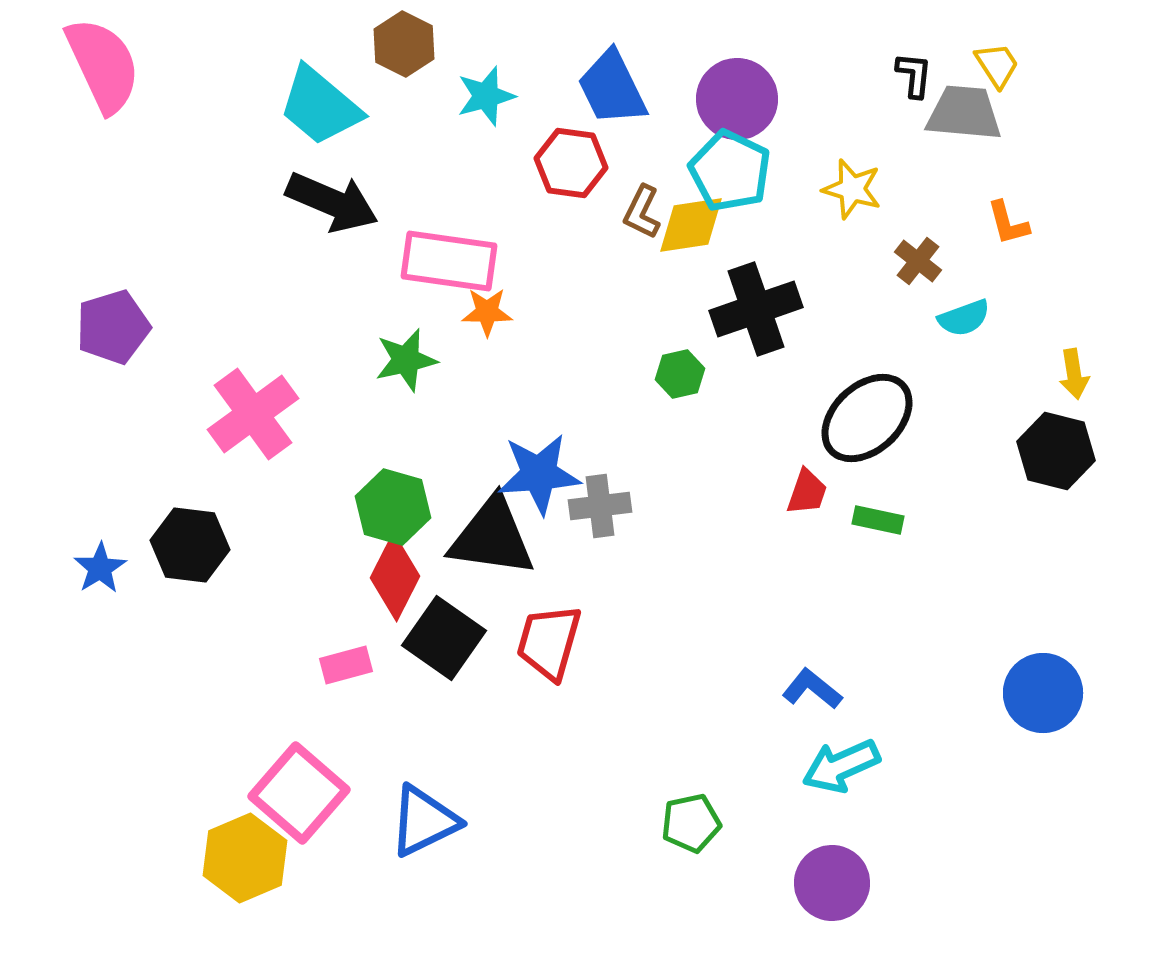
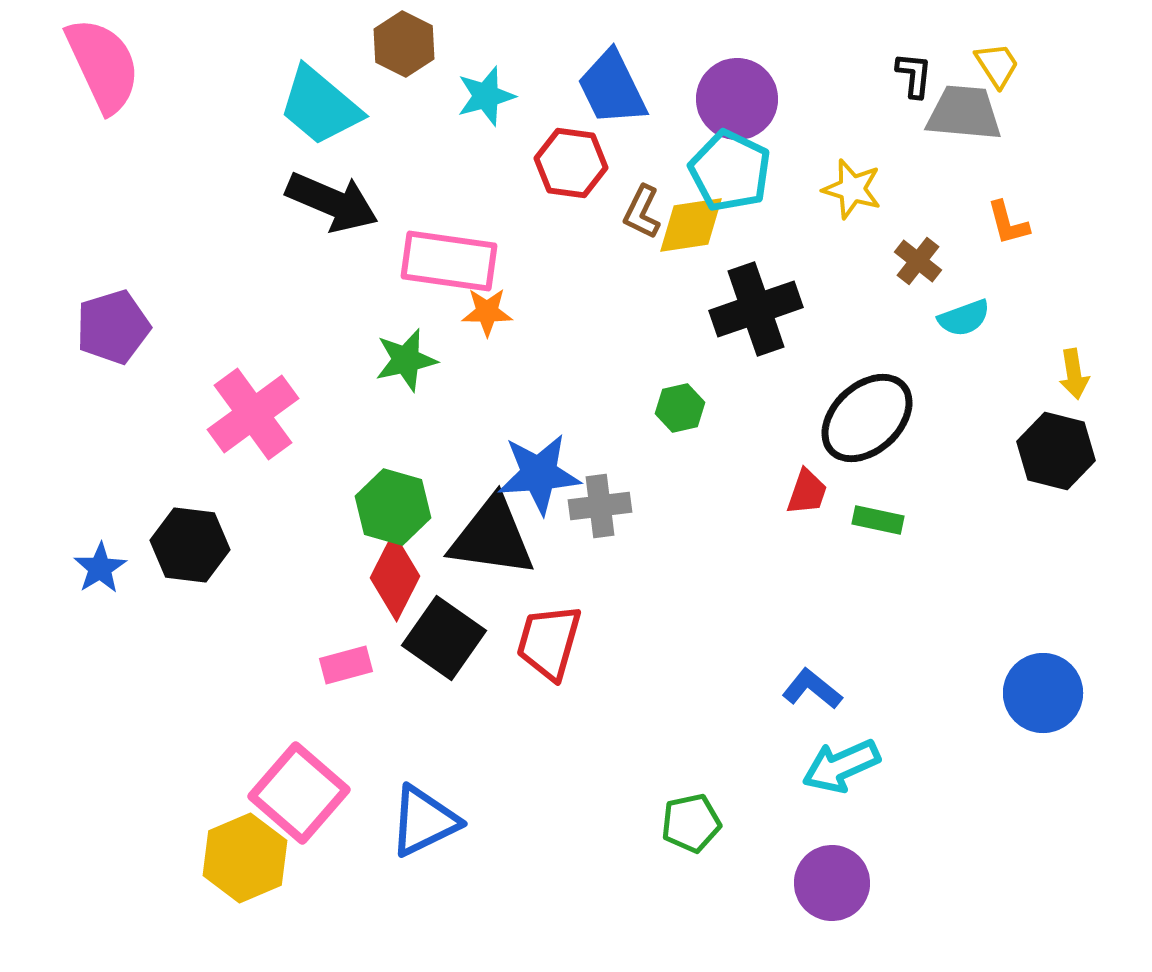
green hexagon at (680, 374): moved 34 px down
